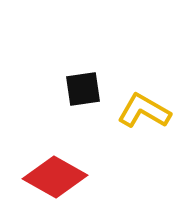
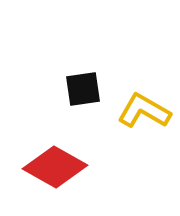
red diamond: moved 10 px up
